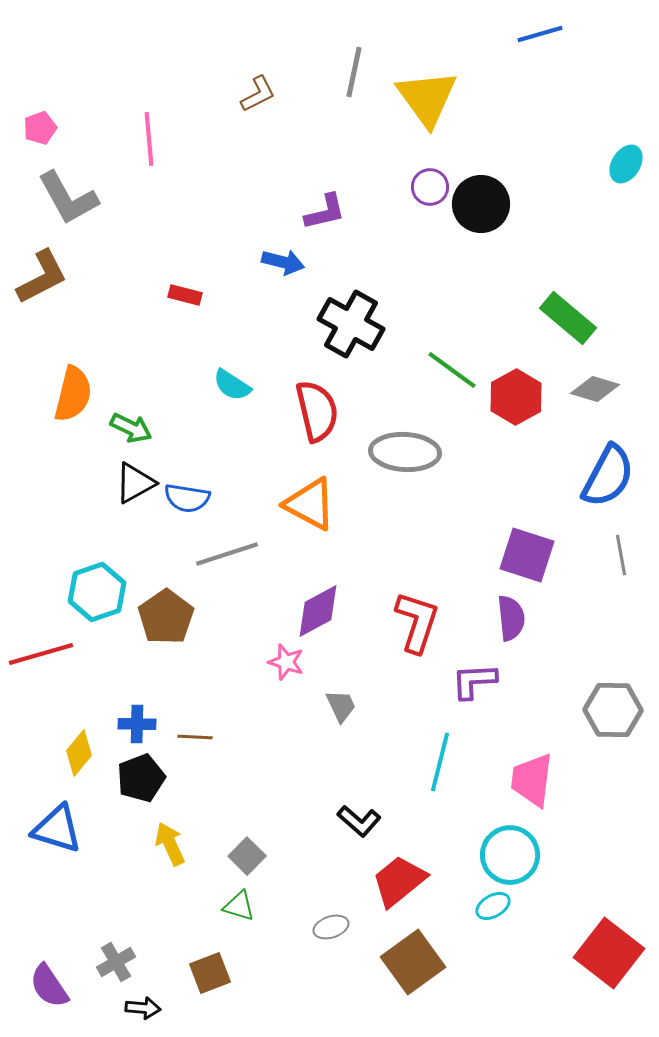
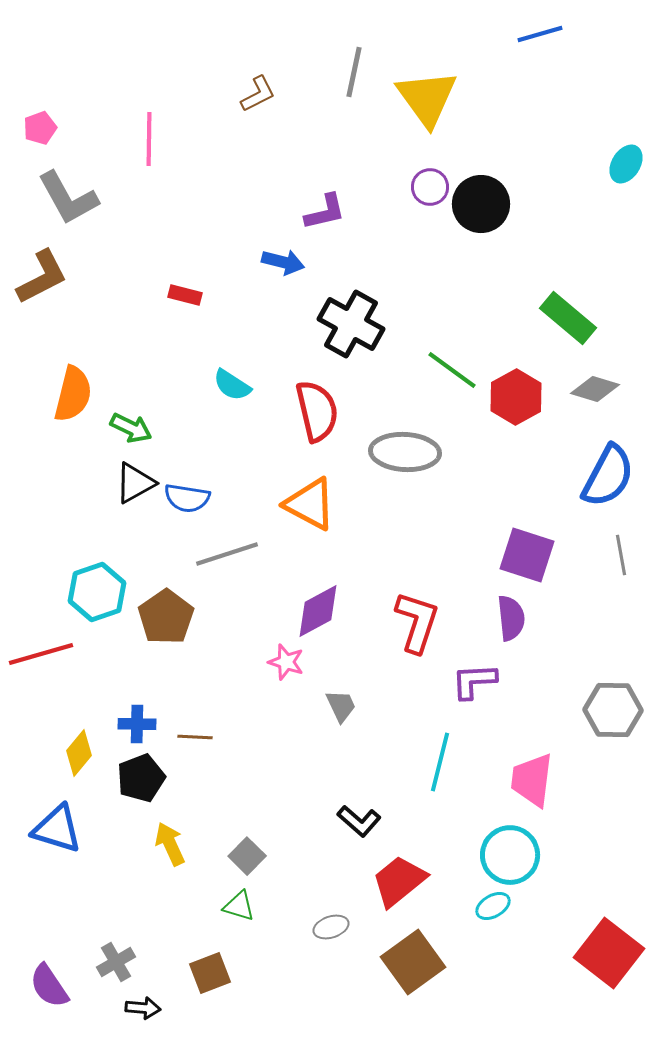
pink line at (149, 139): rotated 6 degrees clockwise
